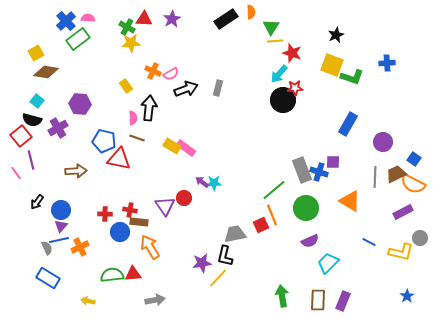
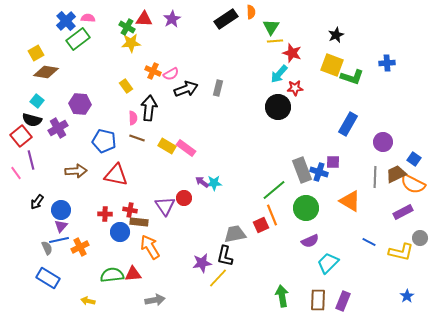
black circle at (283, 100): moved 5 px left, 7 px down
yellow rectangle at (172, 146): moved 5 px left
red triangle at (119, 159): moved 3 px left, 16 px down
